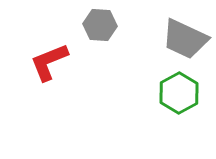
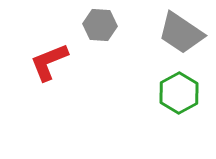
gray trapezoid: moved 4 px left, 6 px up; rotated 9 degrees clockwise
